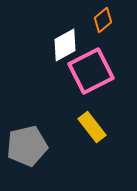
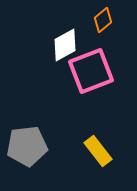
pink square: rotated 6 degrees clockwise
yellow rectangle: moved 6 px right, 24 px down
gray pentagon: rotated 6 degrees clockwise
